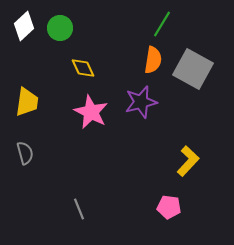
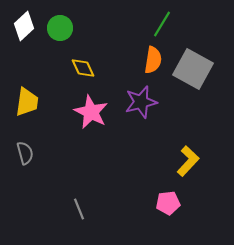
pink pentagon: moved 1 px left, 4 px up; rotated 15 degrees counterclockwise
